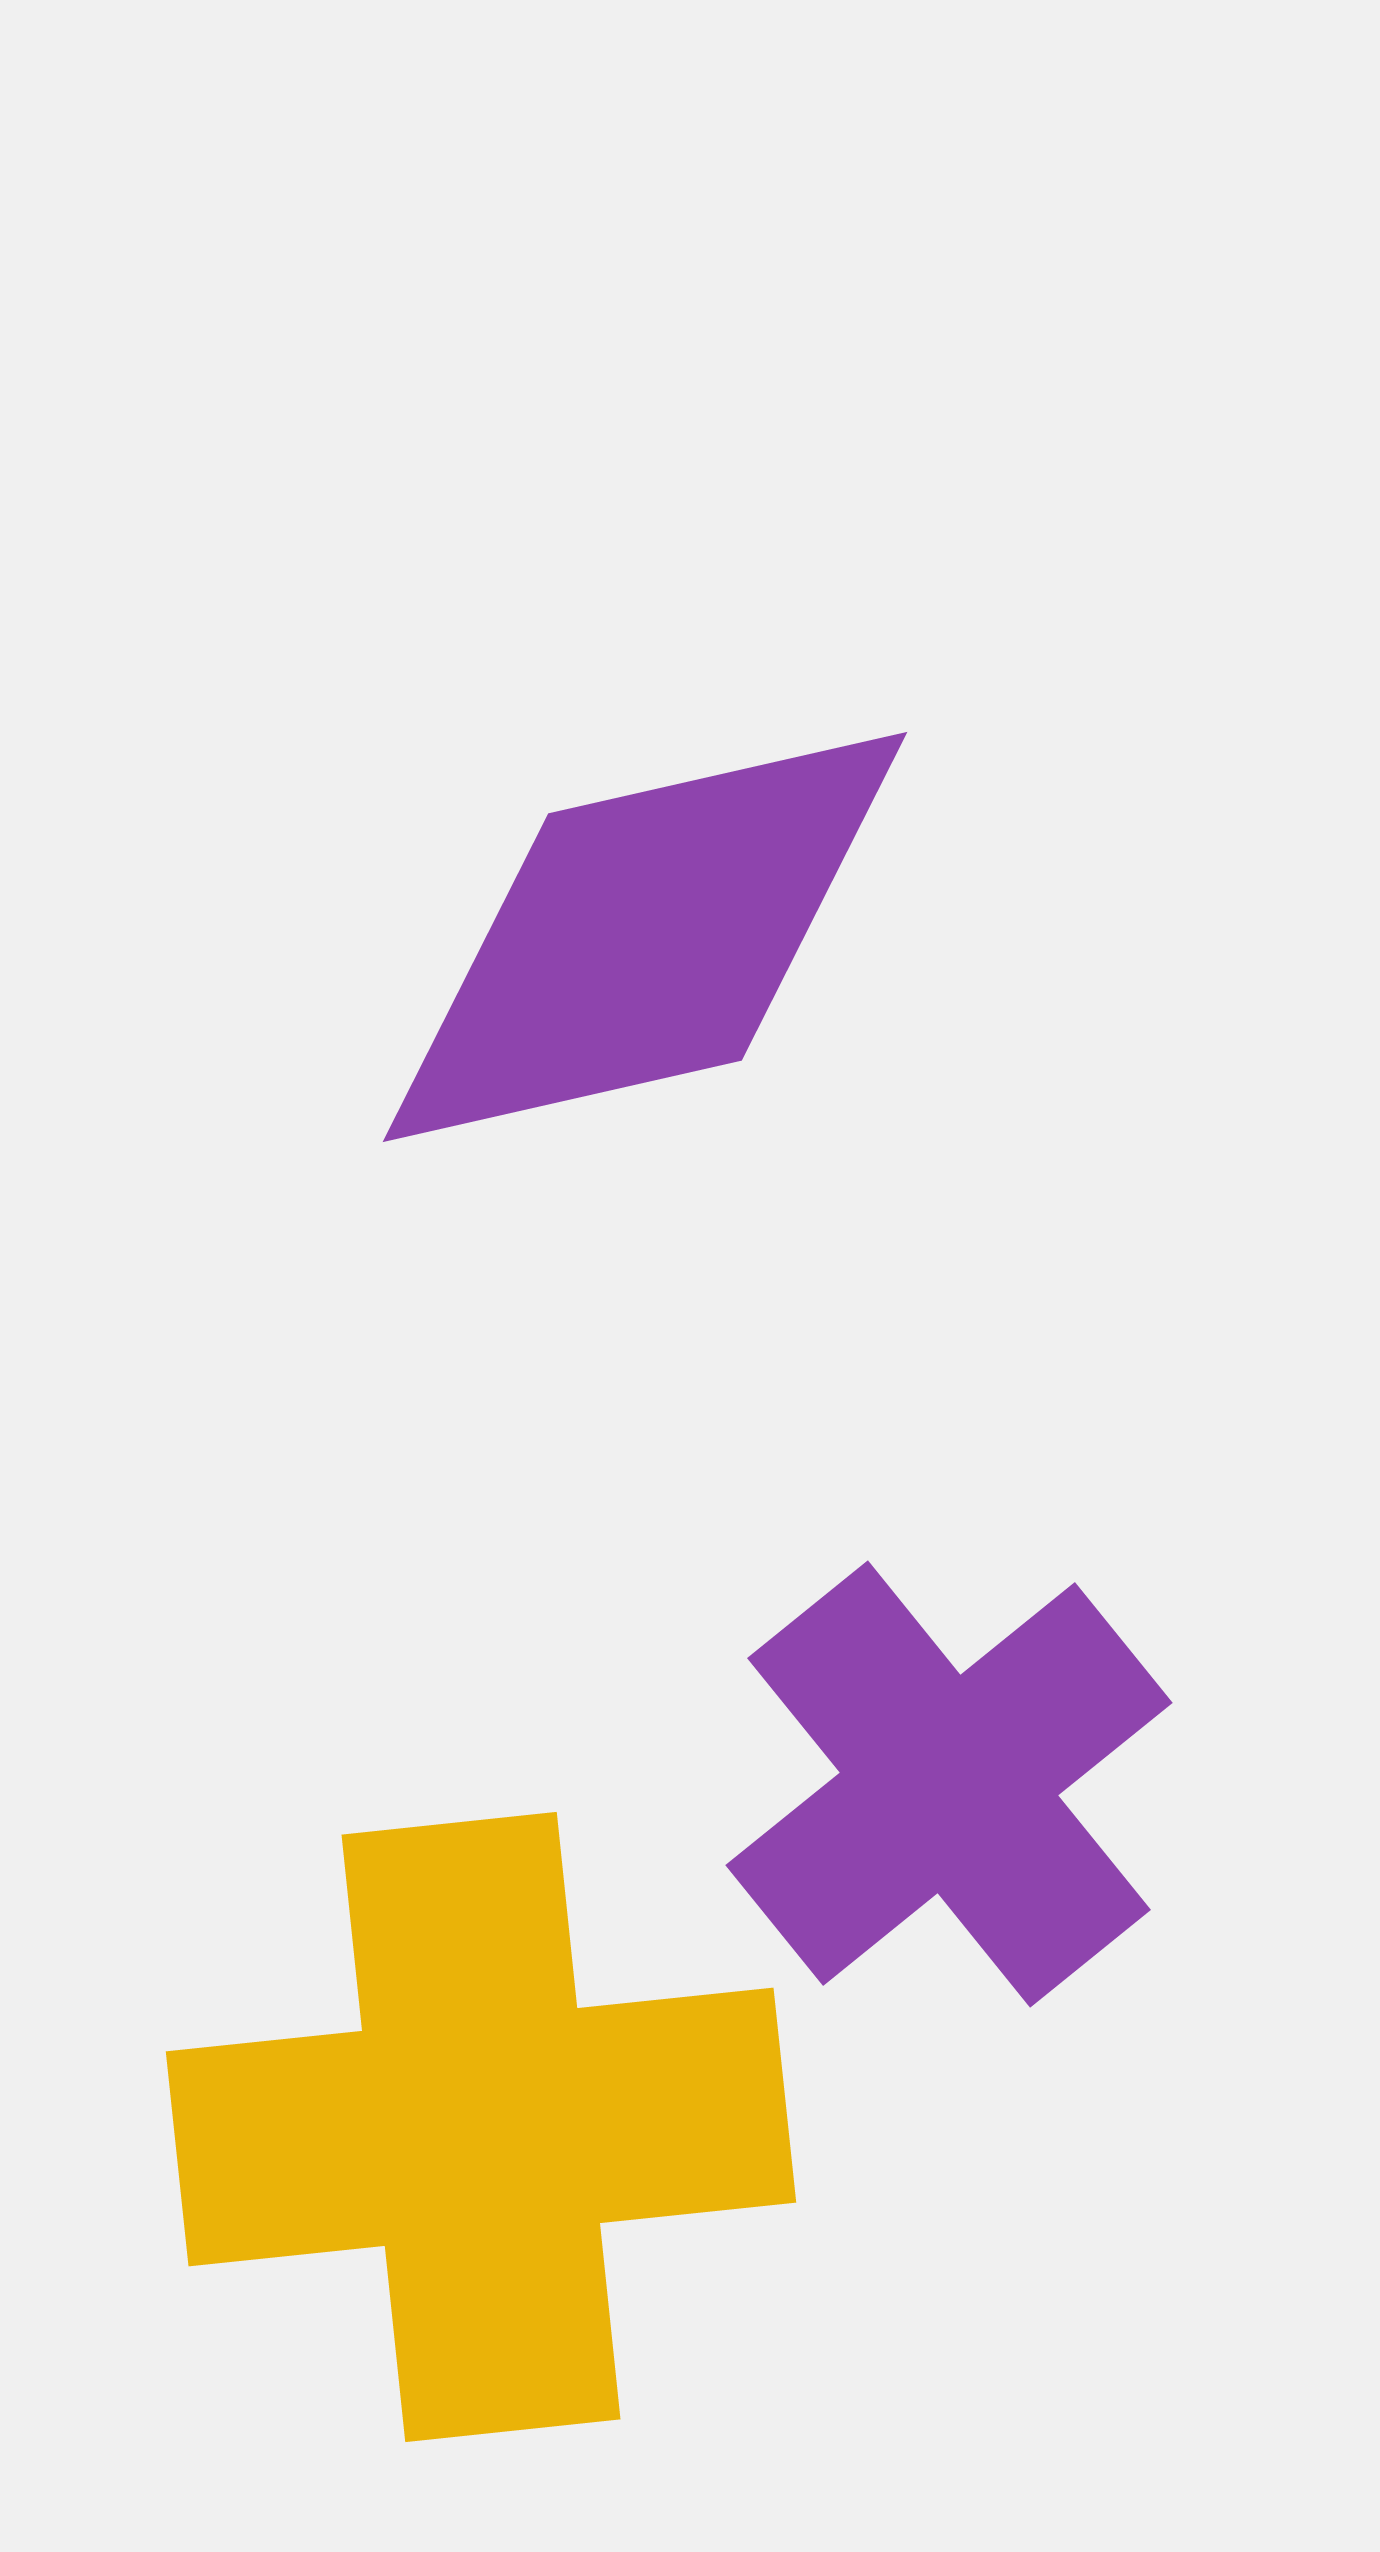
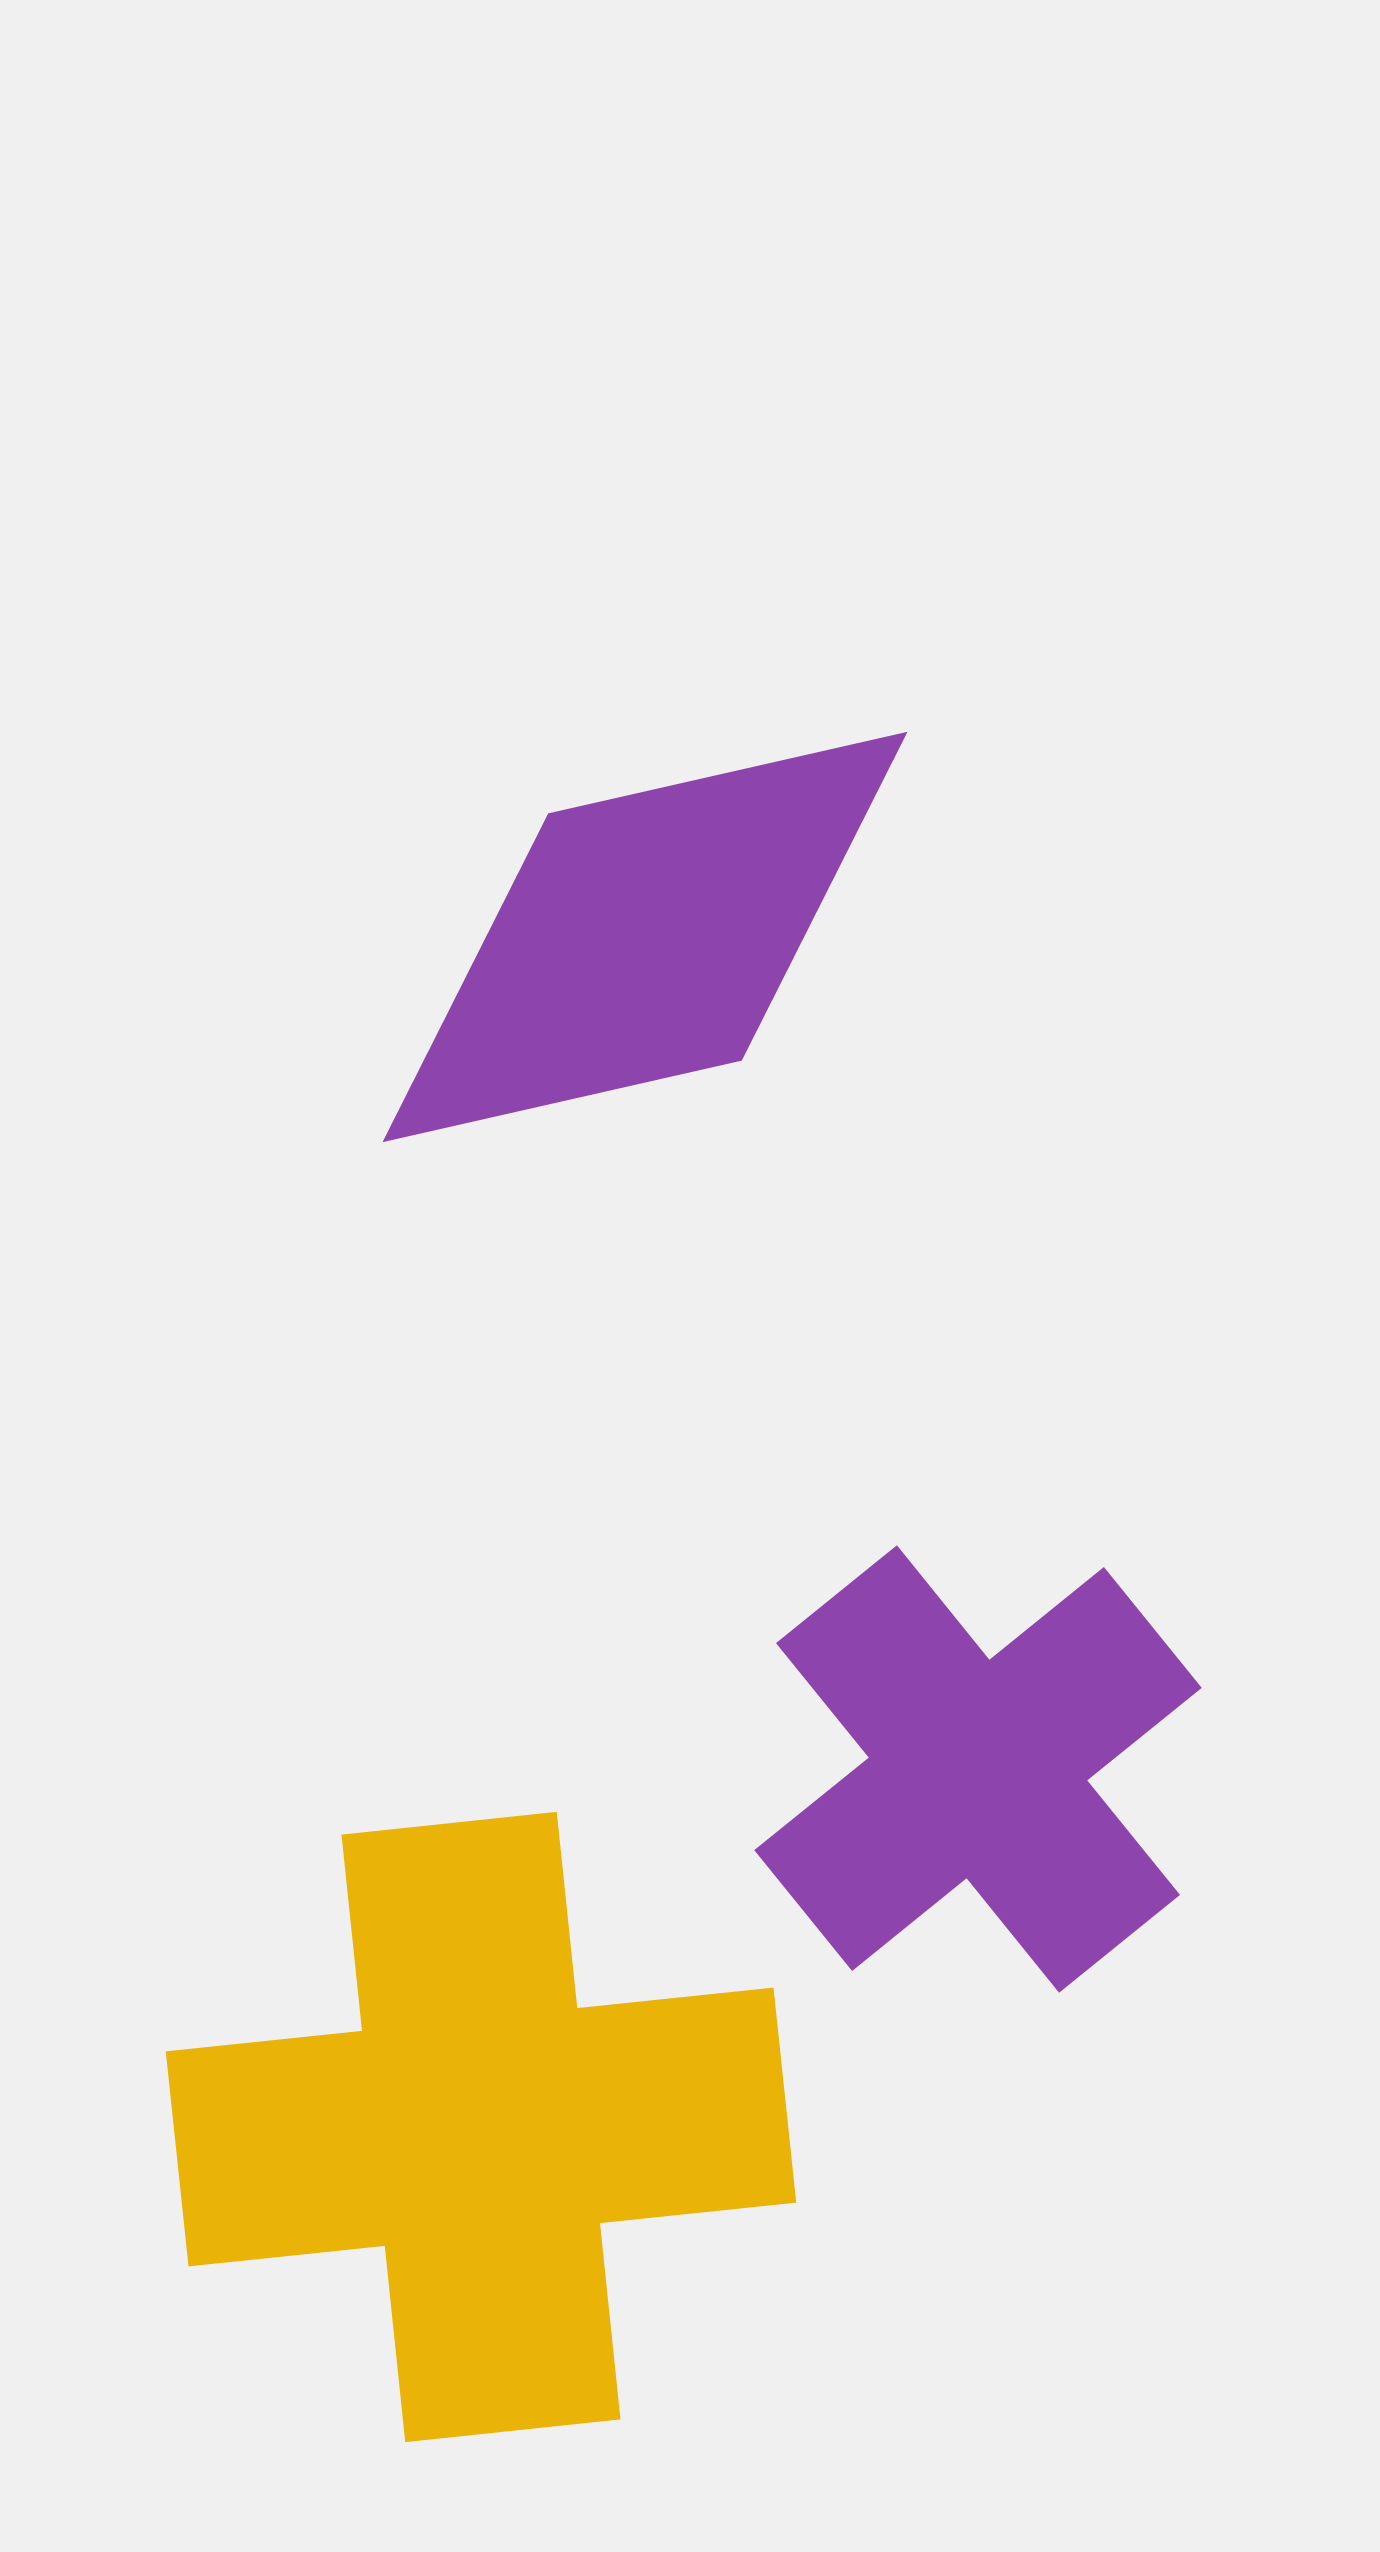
purple cross: moved 29 px right, 15 px up
